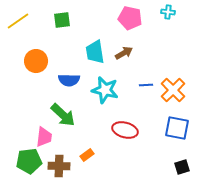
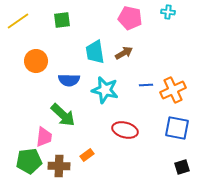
orange cross: rotated 20 degrees clockwise
